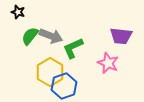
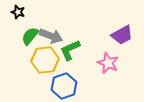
purple trapezoid: moved 1 px right, 1 px up; rotated 35 degrees counterclockwise
green L-shape: moved 3 px left, 2 px down
yellow hexagon: moved 5 px left, 12 px up; rotated 24 degrees clockwise
